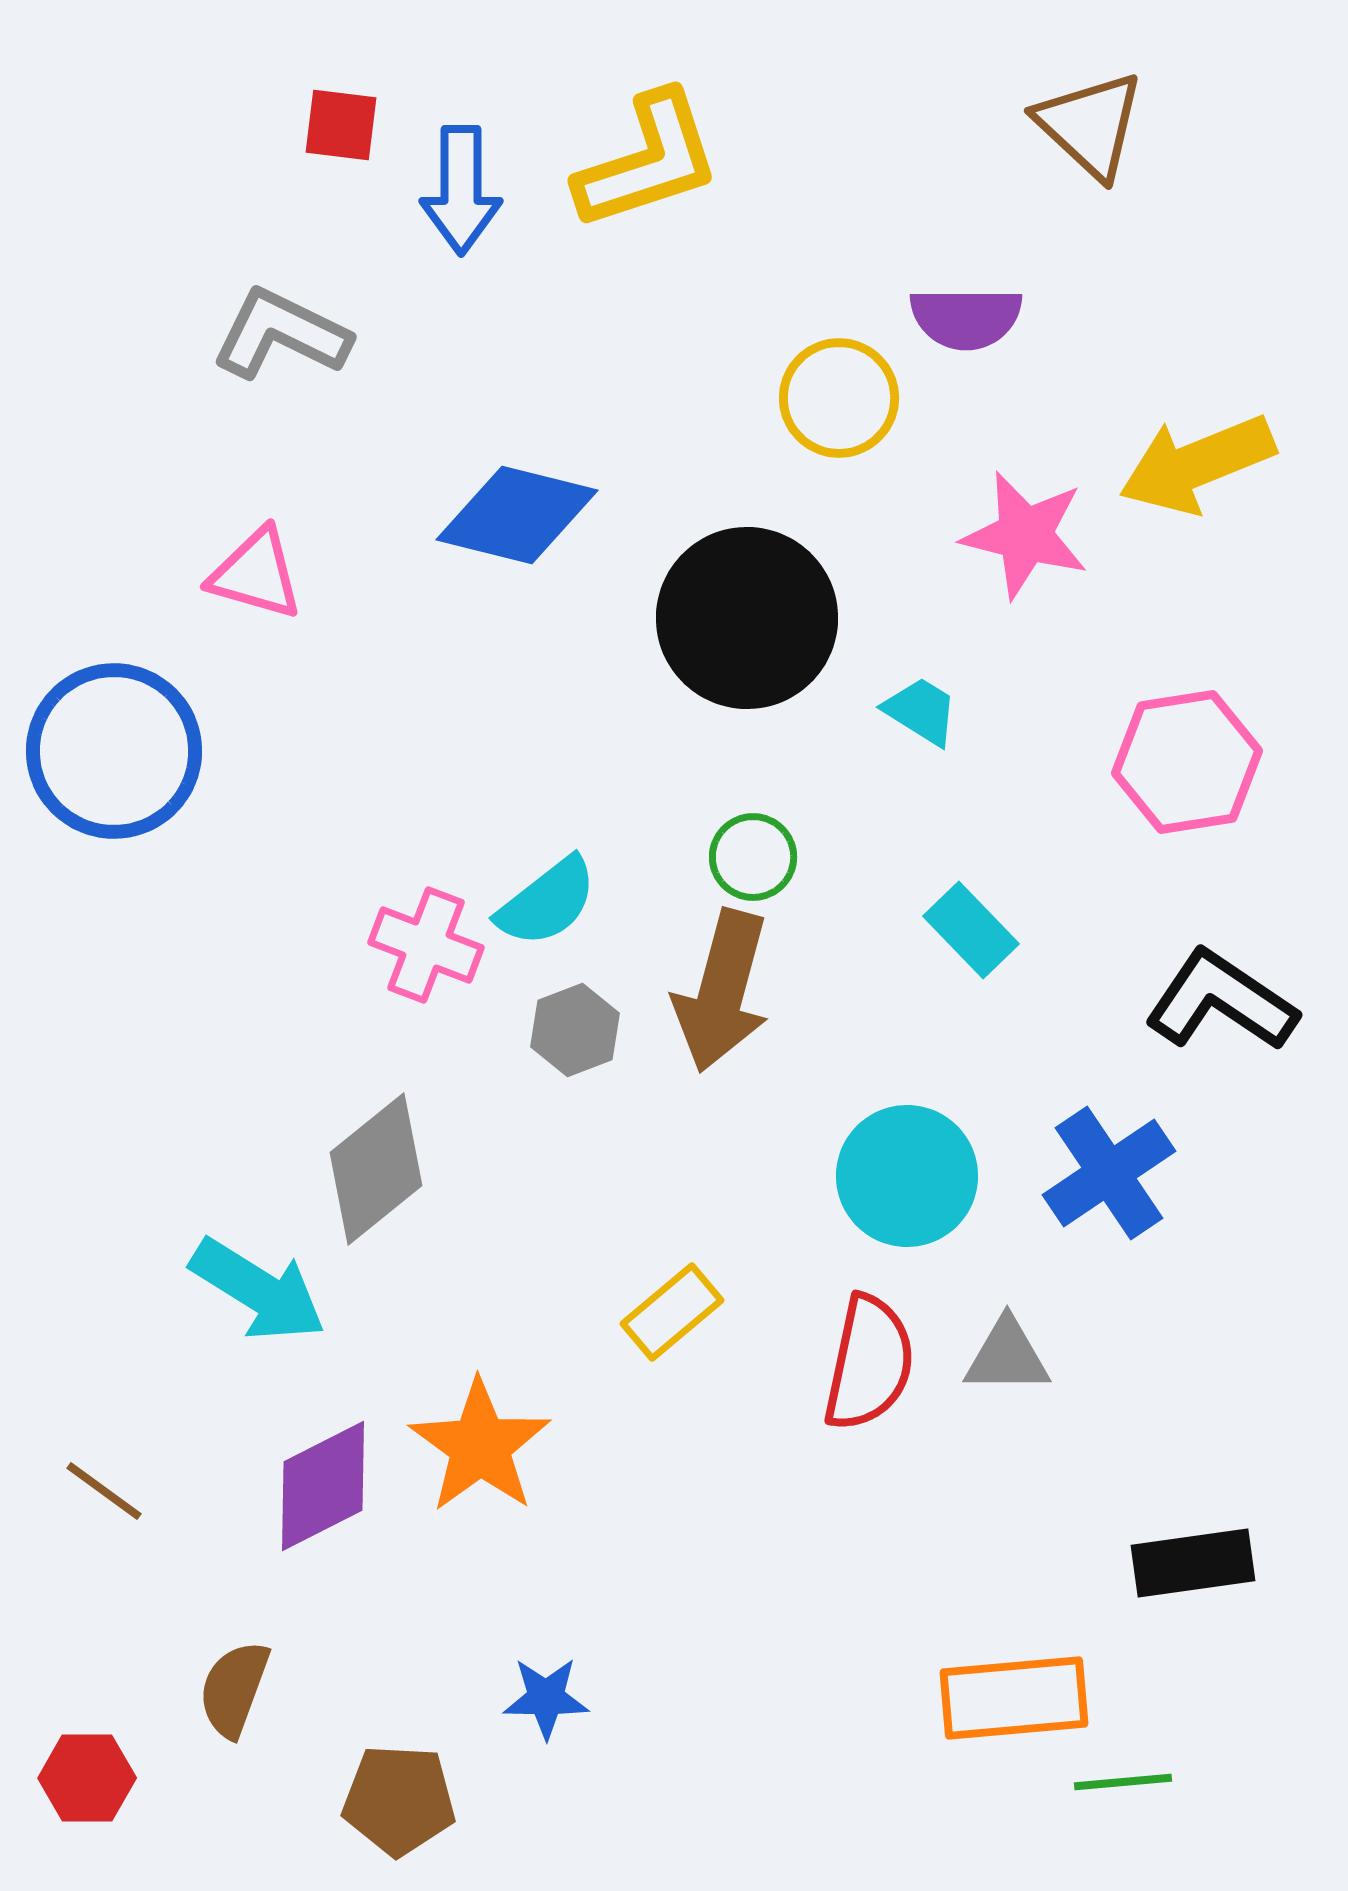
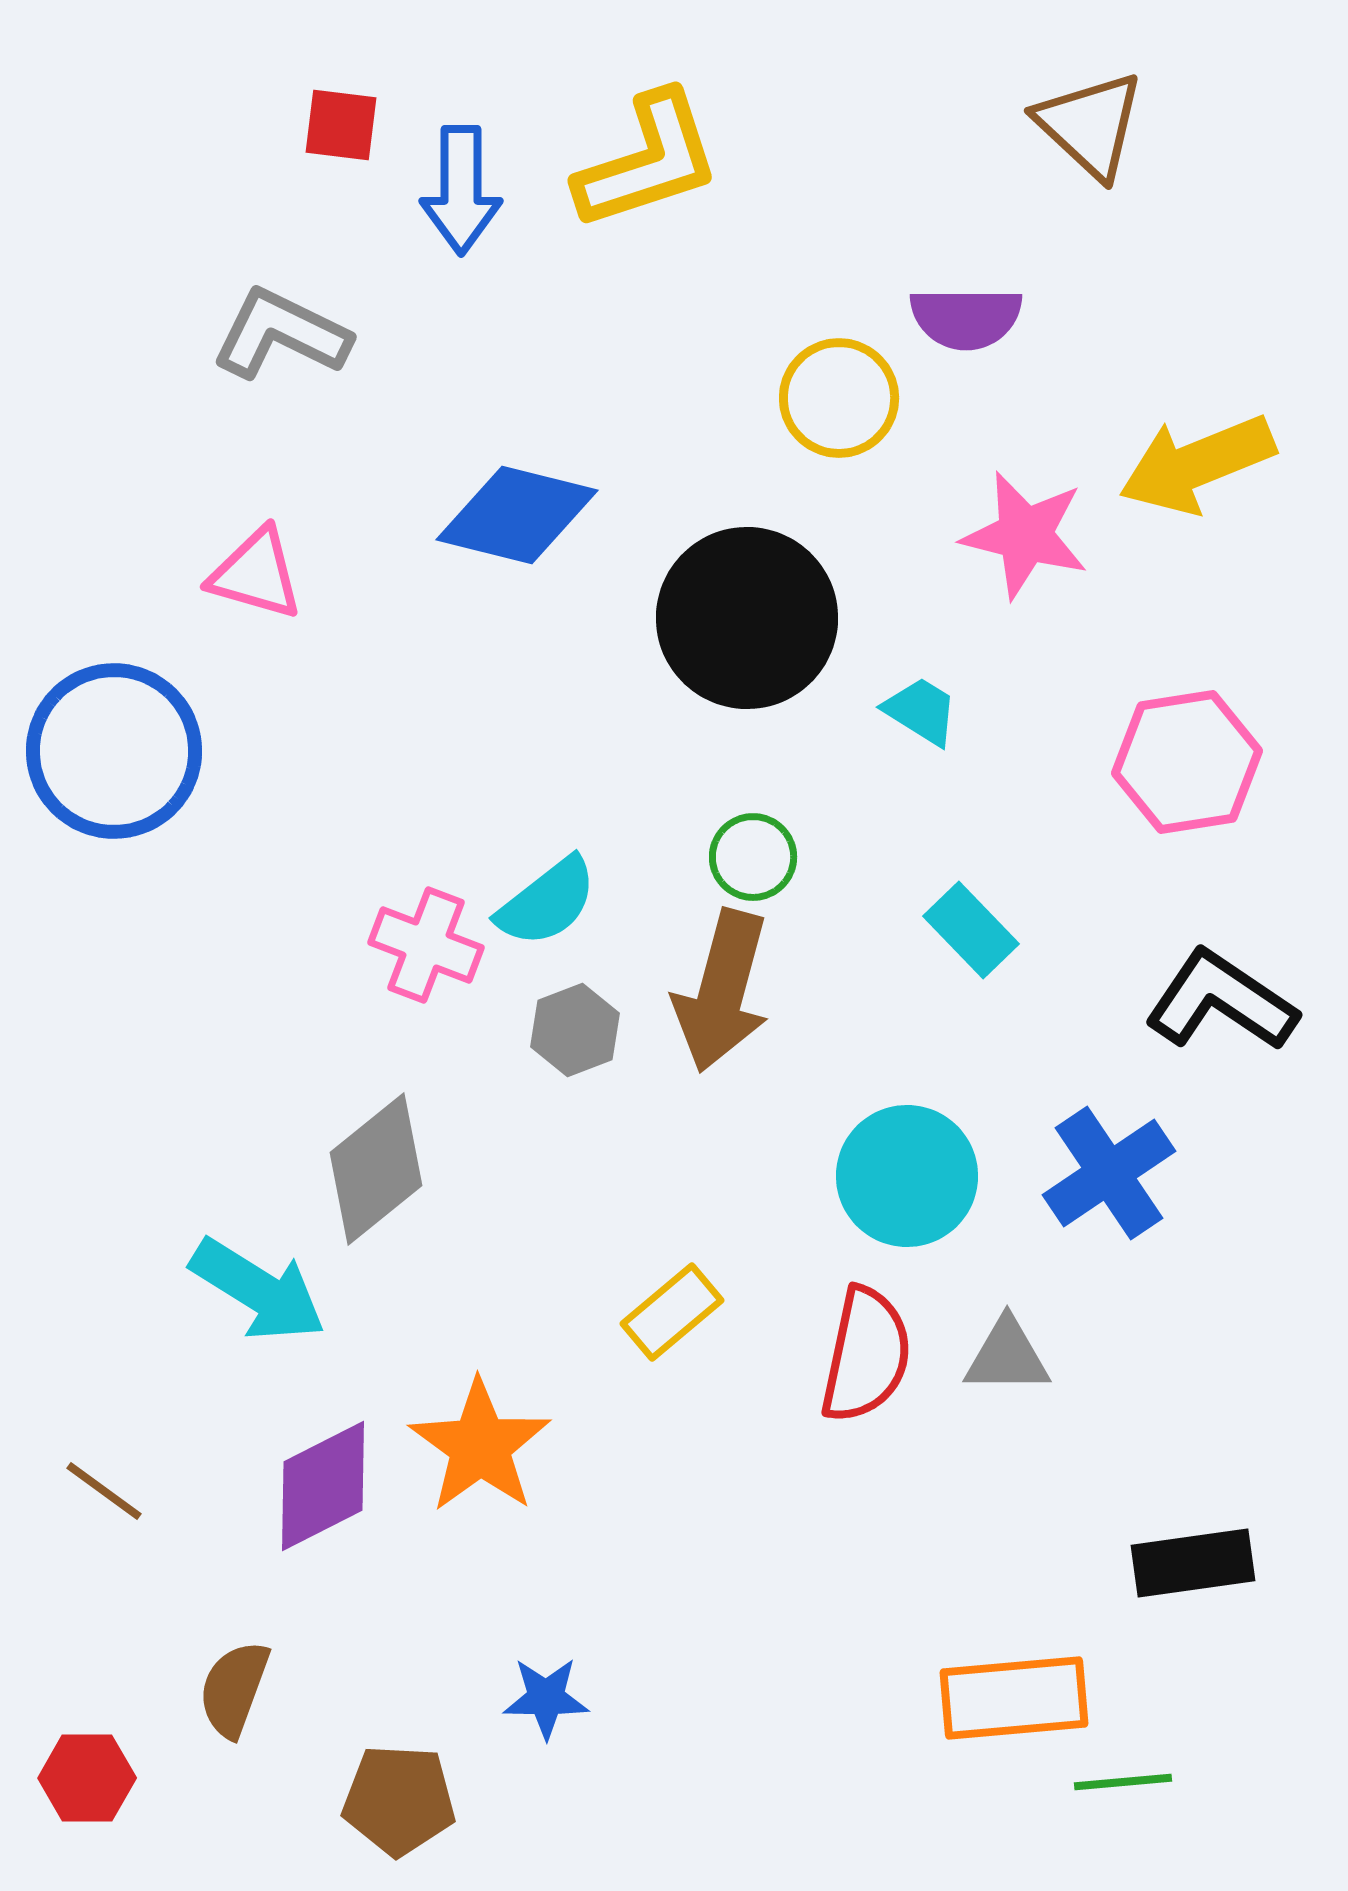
red semicircle: moved 3 px left, 8 px up
